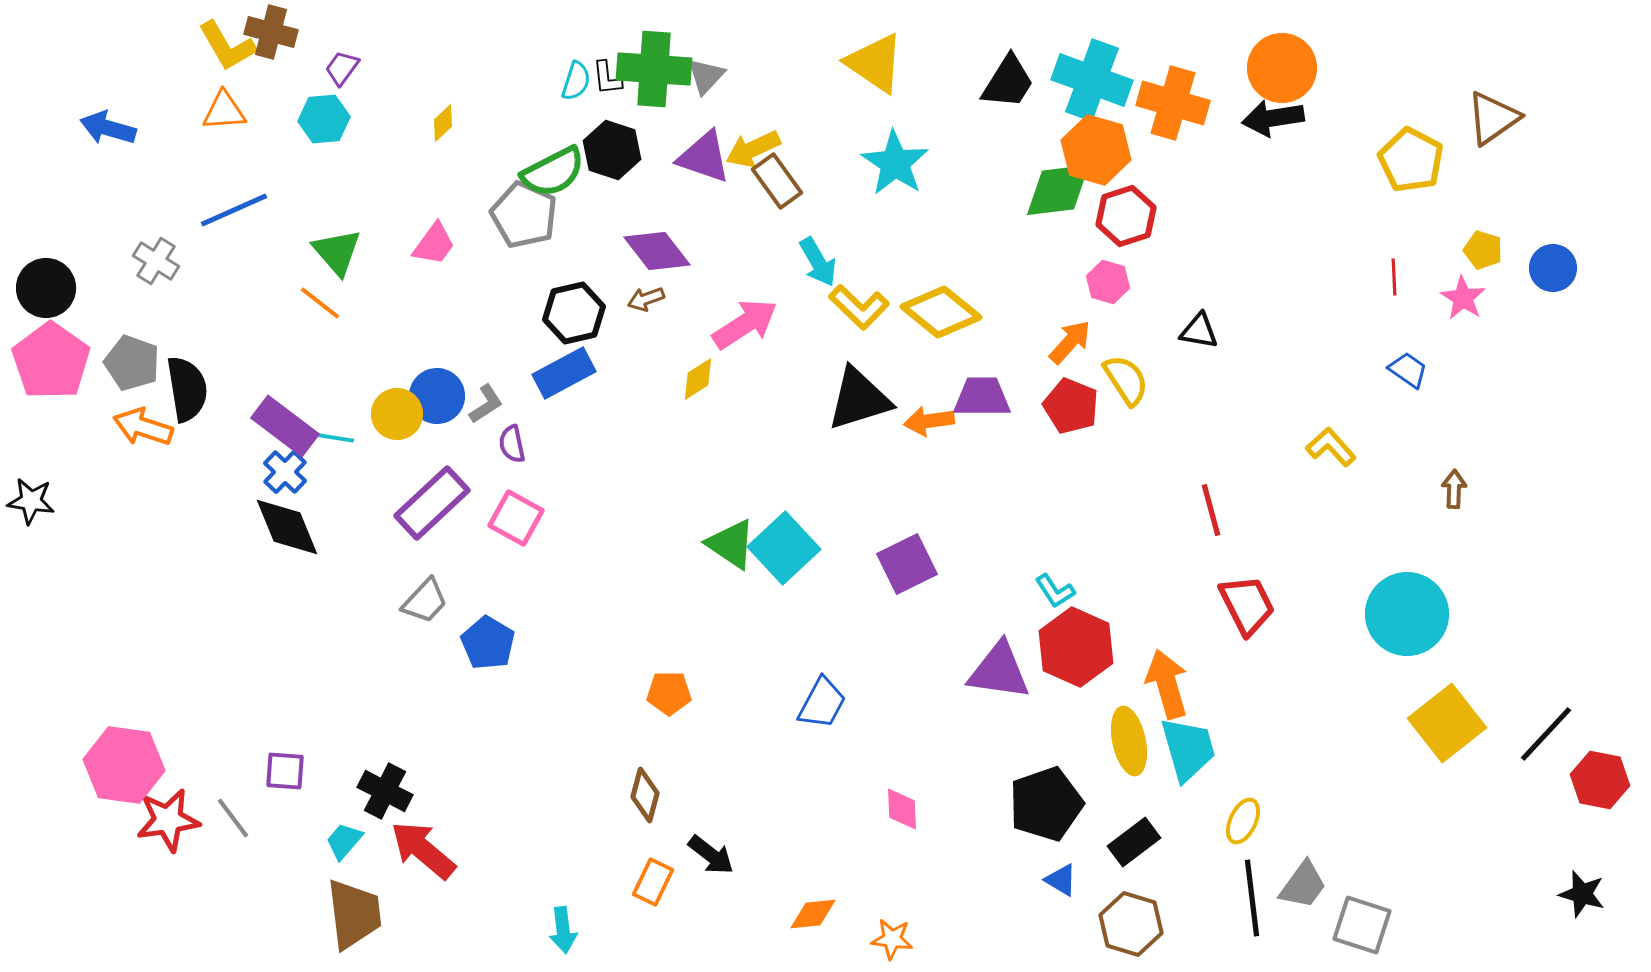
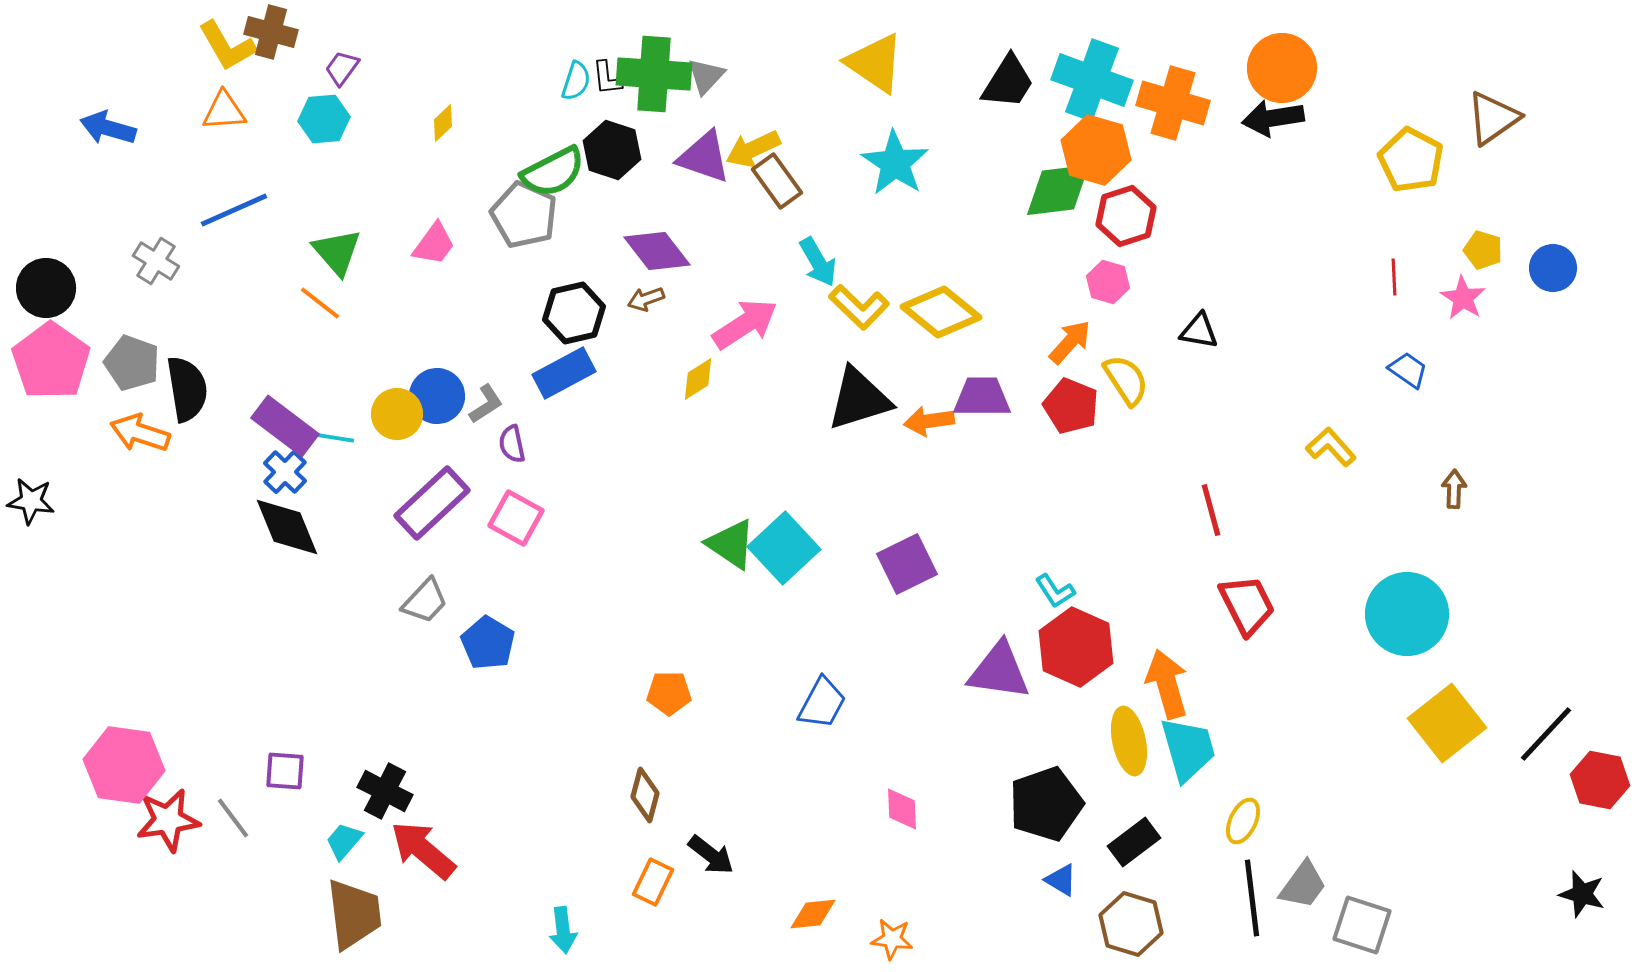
green cross at (654, 69): moved 5 px down
orange arrow at (143, 427): moved 3 px left, 6 px down
